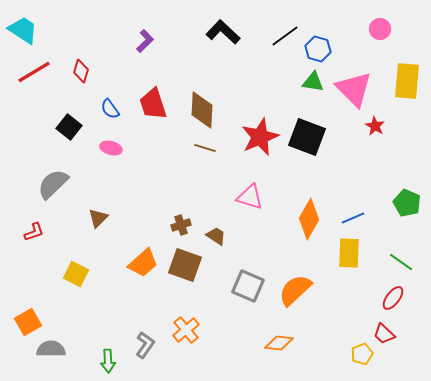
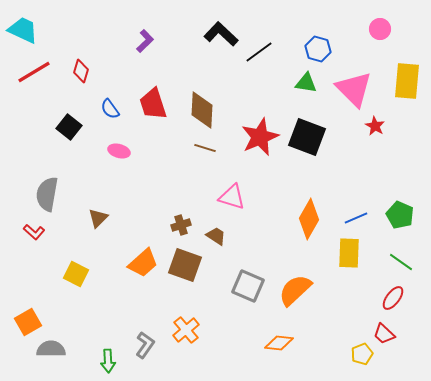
cyan trapezoid at (23, 30): rotated 8 degrees counterclockwise
black L-shape at (223, 32): moved 2 px left, 2 px down
black line at (285, 36): moved 26 px left, 16 px down
green triangle at (313, 82): moved 7 px left, 1 px down
pink ellipse at (111, 148): moved 8 px right, 3 px down
gray semicircle at (53, 184): moved 6 px left, 10 px down; rotated 36 degrees counterclockwise
pink triangle at (250, 197): moved 18 px left
green pentagon at (407, 203): moved 7 px left, 12 px down
blue line at (353, 218): moved 3 px right
red L-shape at (34, 232): rotated 60 degrees clockwise
